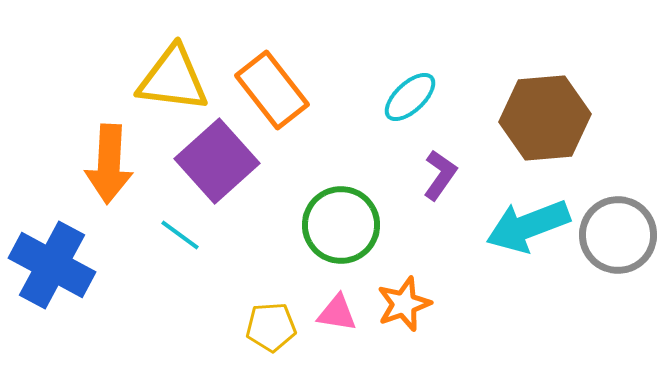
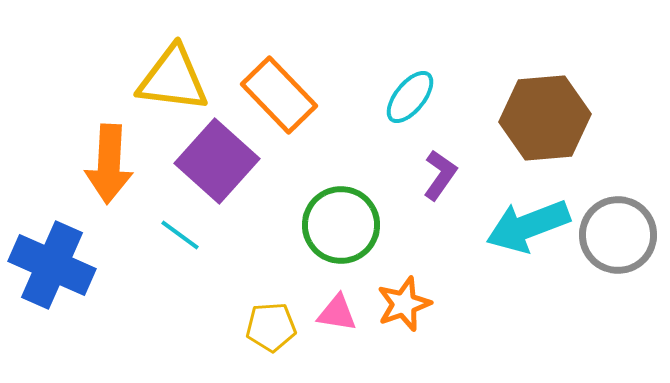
orange rectangle: moved 7 px right, 5 px down; rotated 6 degrees counterclockwise
cyan ellipse: rotated 8 degrees counterclockwise
purple square: rotated 6 degrees counterclockwise
blue cross: rotated 4 degrees counterclockwise
